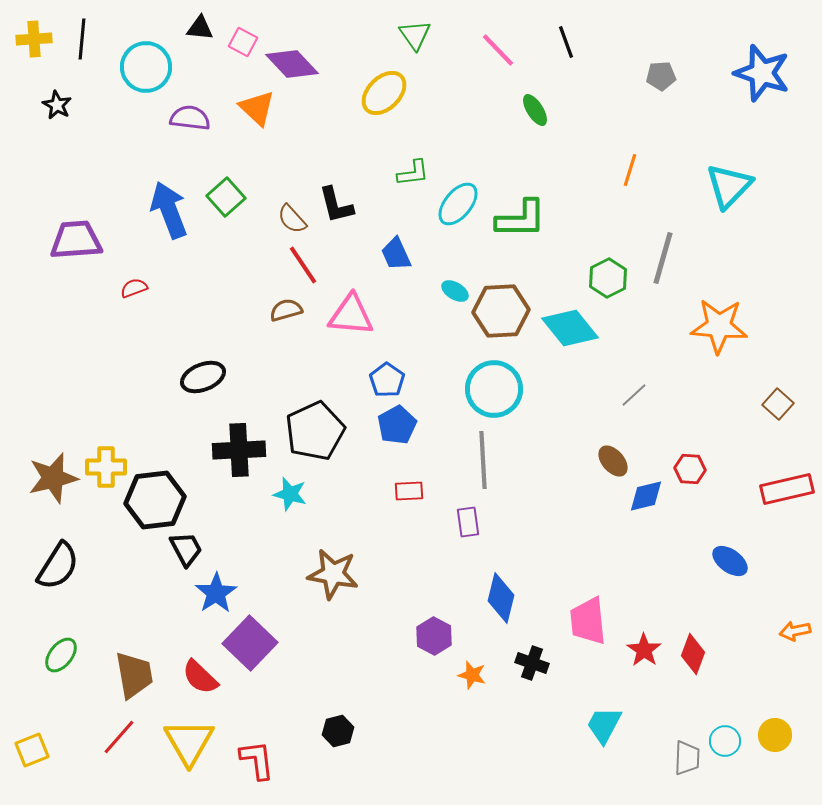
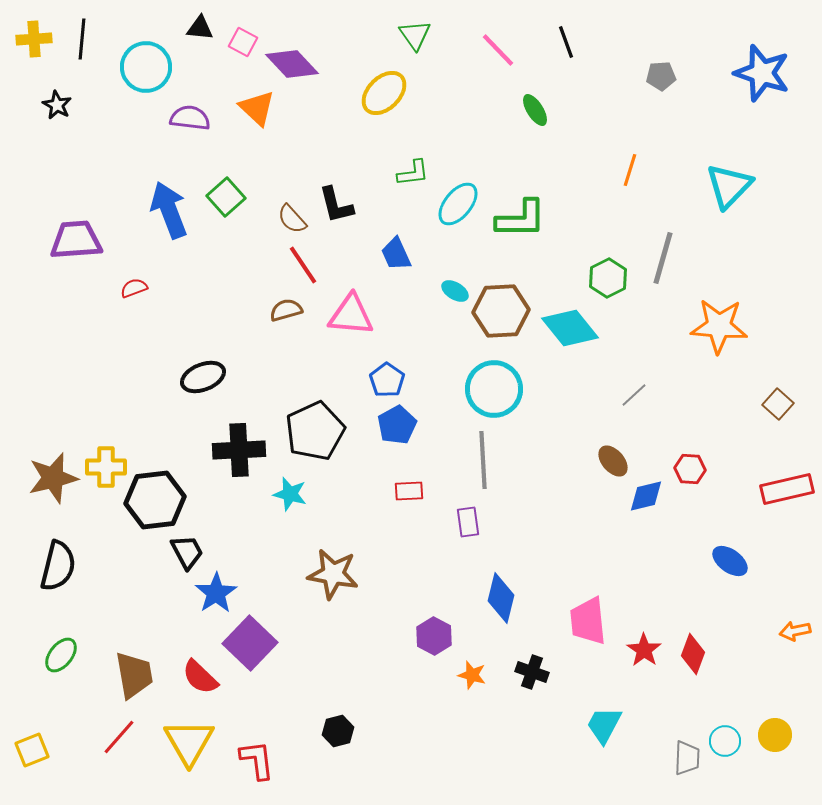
black trapezoid at (186, 549): moved 1 px right, 3 px down
black semicircle at (58, 566): rotated 18 degrees counterclockwise
black cross at (532, 663): moved 9 px down
